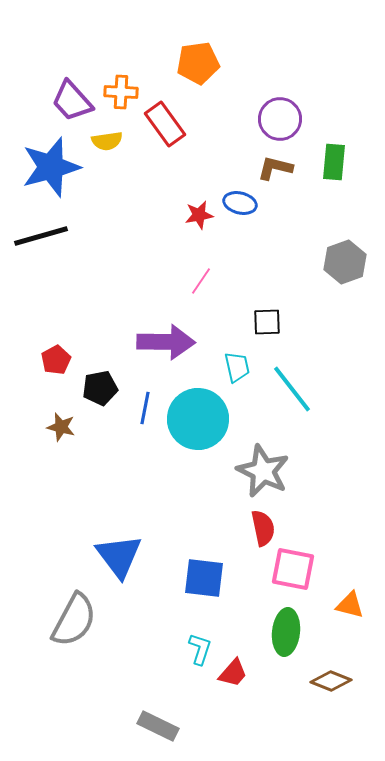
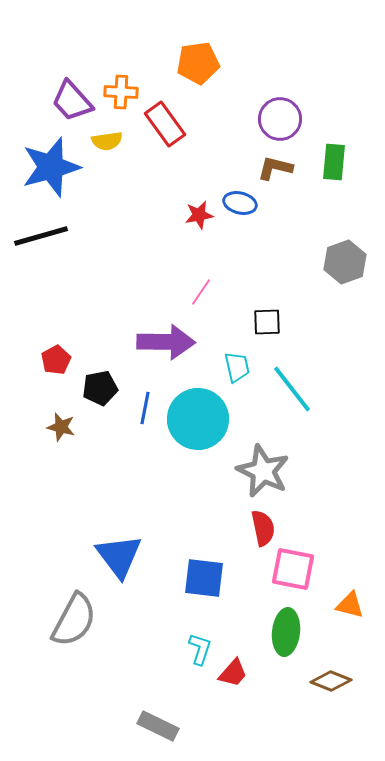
pink line: moved 11 px down
